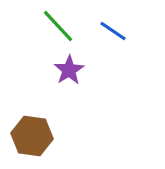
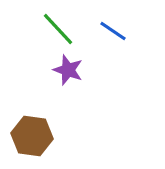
green line: moved 3 px down
purple star: moved 1 px left; rotated 20 degrees counterclockwise
